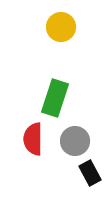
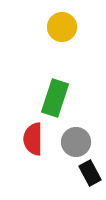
yellow circle: moved 1 px right
gray circle: moved 1 px right, 1 px down
